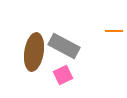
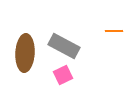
brown ellipse: moved 9 px left, 1 px down; rotated 6 degrees counterclockwise
